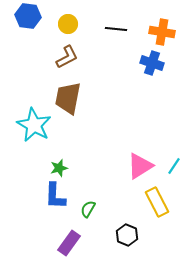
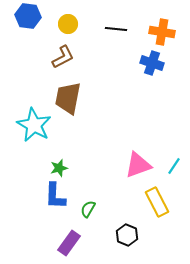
brown L-shape: moved 4 px left
pink triangle: moved 2 px left, 1 px up; rotated 12 degrees clockwise
